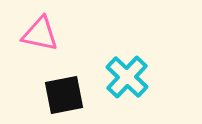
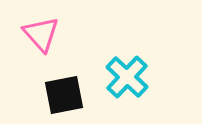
pink triangle: moved 1 px right; rotated 36 degrees clockwise
